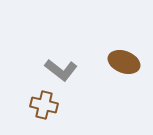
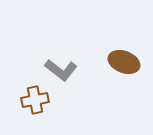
brown cross: moved 9 px left, 5 px up; rotated 24 degrees counterclockwise
